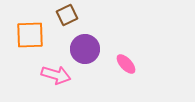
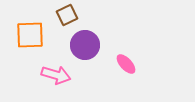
purple circle: moved 4 px up
